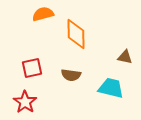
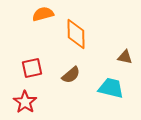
brown semicircle: rotated 48 degrees counterclockwise
